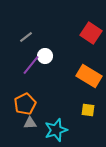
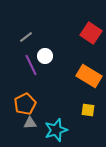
purple line: rotated 65 degrees counterclockwise
